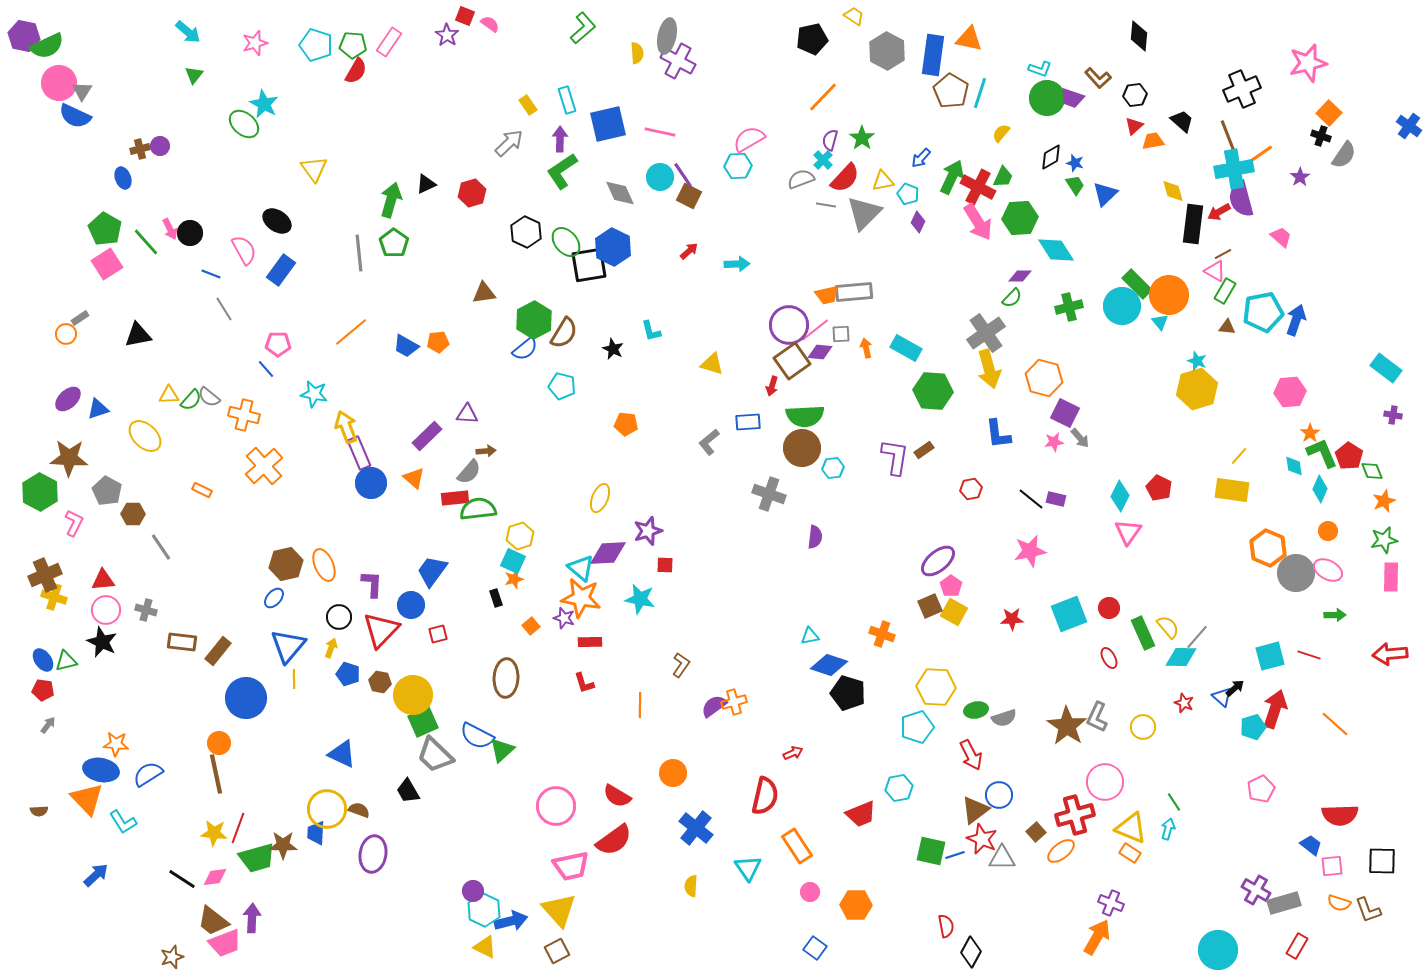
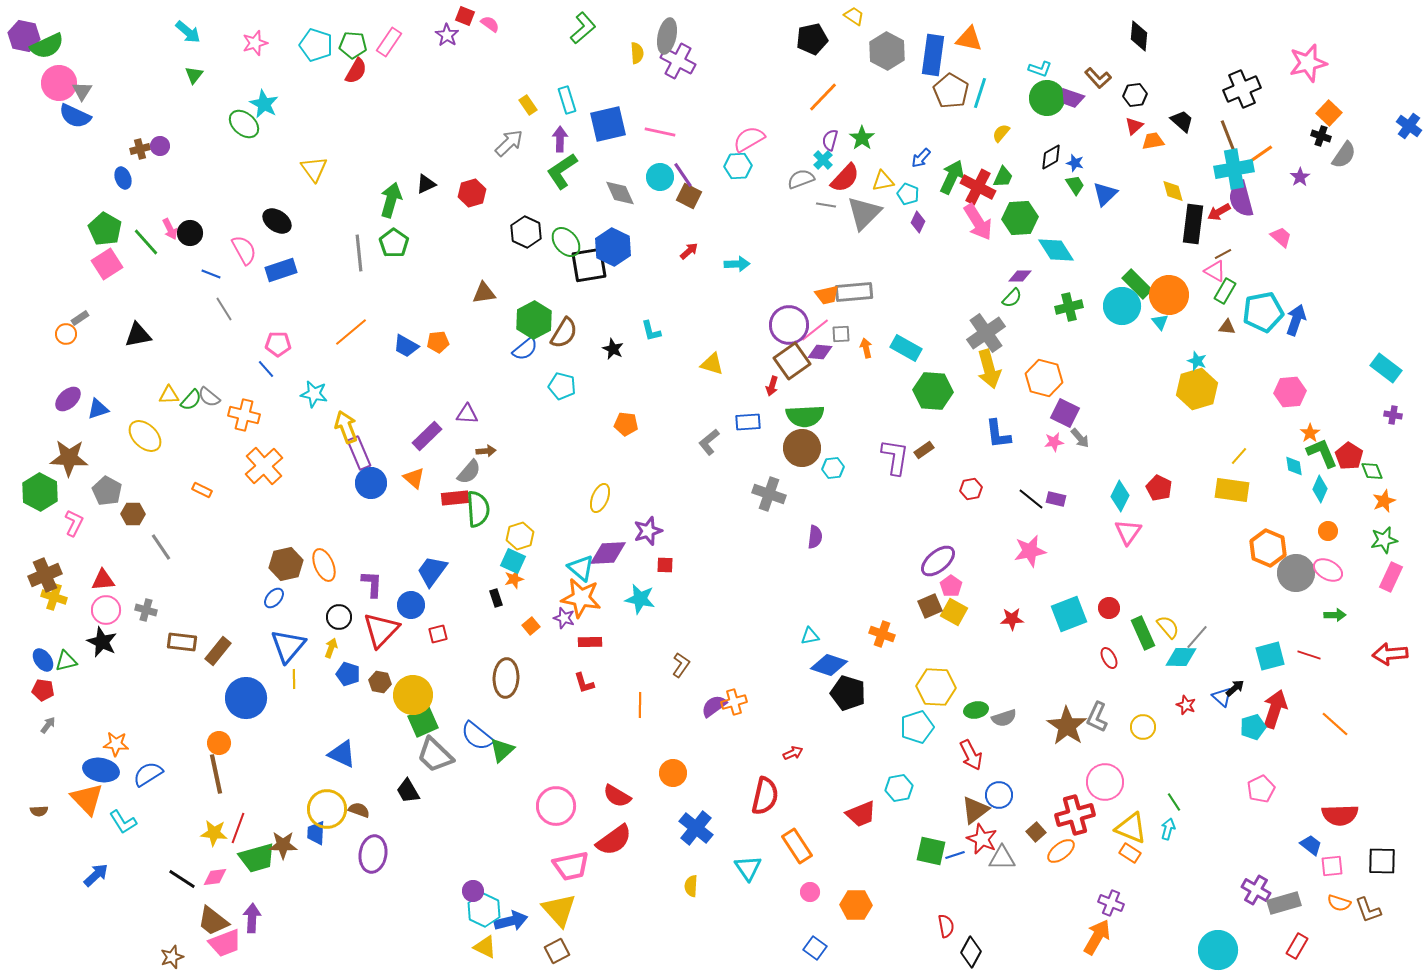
blue rectangle at (281, 270): rotated 36 degrees clockwise
green semicircle at (478, 509): rotated 93 degrees clockwise
pink rectangle at (1391, 577): rotated 24 degrees clockwise
red star at (1184, 703): moved 2 px right, 2 px down
blue semicircle at (477, 736): rotated 12 degrees clockwise
